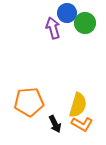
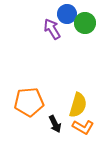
blue circle: moved 1 px down
purple arrow: moved 1 px left, 1 px down; rotated 15 degrees counterclockwise
orange L-shape: moved 1 px right, 3 px down
